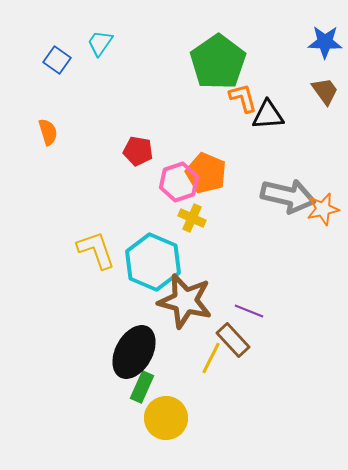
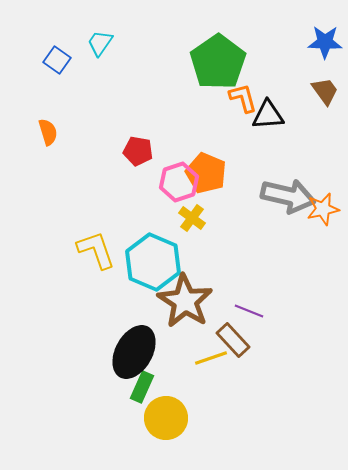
yellow cross: rotated 12 degrees clockwise
brown star: rotated 18 degrees clockwise
yellow line: rotated 44 degrees clockwise
